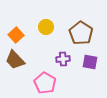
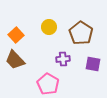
yellow circle: moved 3 px right
purple square: moved 3 px right, 2 px down
pink pentagon: moved 3 px right, 1 px down
